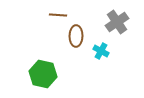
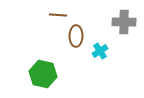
gray cross: moved 7 px right; rotated 35 degrees clockwise
cyan cross: moved 1 px left; rotated 28 degrees clockwise
